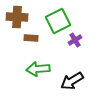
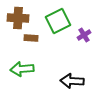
brown cross: moved 1 px right, 1 px down
purple cross: moved 9 px right, 5 px up
green arrow: moved 16 px left
black arrow: rotated 35 degrees clockwise
